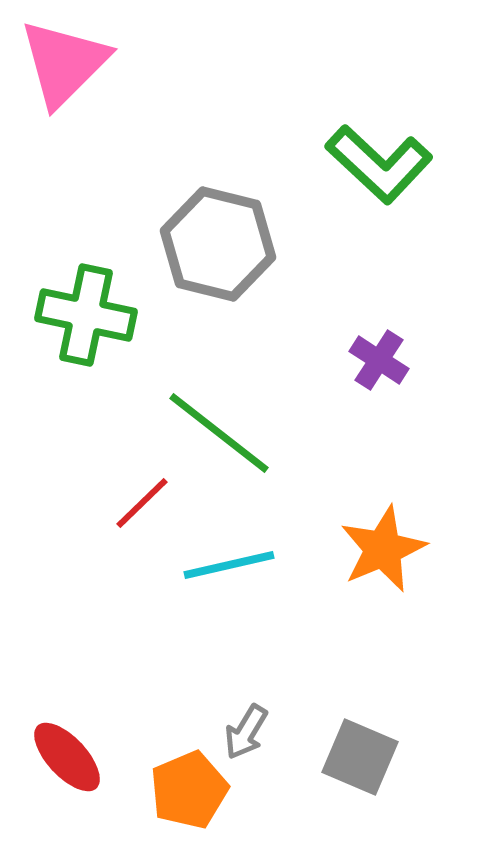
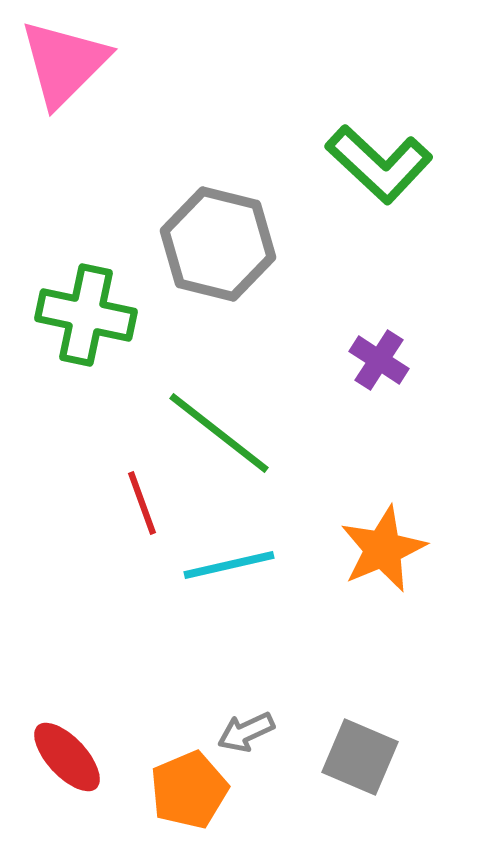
red line: rotated 66 degrees counterclockwise
gray arrow: rotated 34 degrees clockwise
